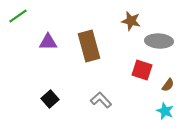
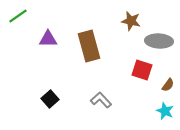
purple triangle: moved 3 px up
